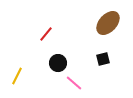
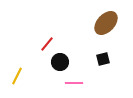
brown ellipse: moved 2 px left
red line: moved 1 px right, 10 px down
black circle: moved 2 px right, 1 px up
pink line: rotated 42 degrees counterclockwise
